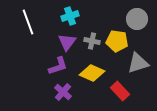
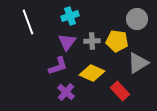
gray cross: rotated 14 degrees counterclockwise
gray triangle: rotated 15 degrees counterclockwise
purple cross: moved 3 px right
